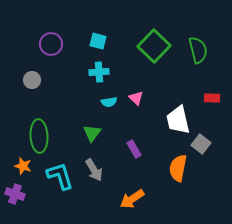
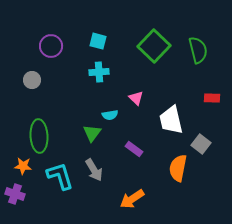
purple circle: moved 2 px down
cyan semicircle: moved 1 px right, 13 px down
white trapezoid: moved 7 px left
purple rectangle: rotated 24 degrees counterclockwise
orange star: rotated 12 degrees counterclockwise
